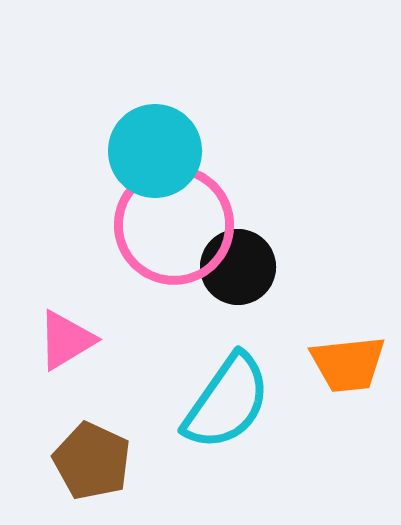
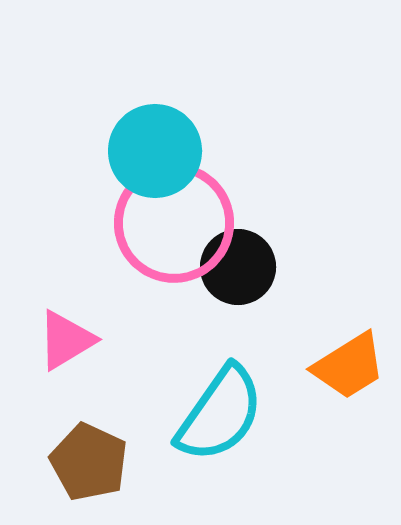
pink circle: moved 2 px up
orange trapezoid: moved 1 px right, 2 px down; rotated 26 degrees counterclockwise
cyan semicircle: moved 7 px left, 12 px down
brown pentagon: moved 3 px left, 1 px down
